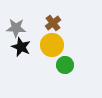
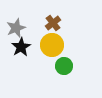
gray star: rotated 24 degrees counterclockwise
black star: rotated 18 degrees clockwise
green circle: moved 1 px left, 1 px down
